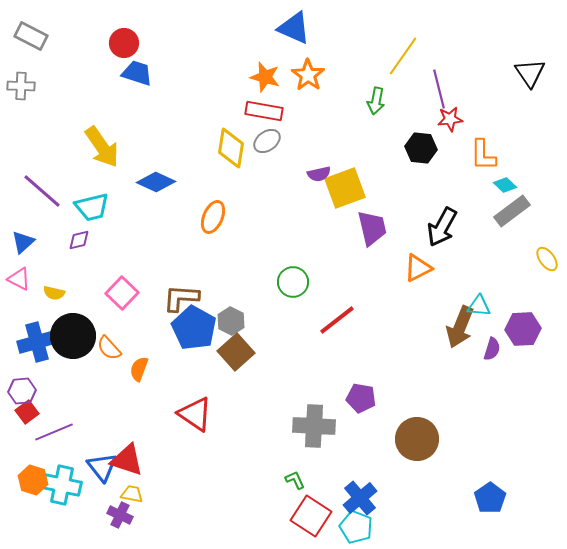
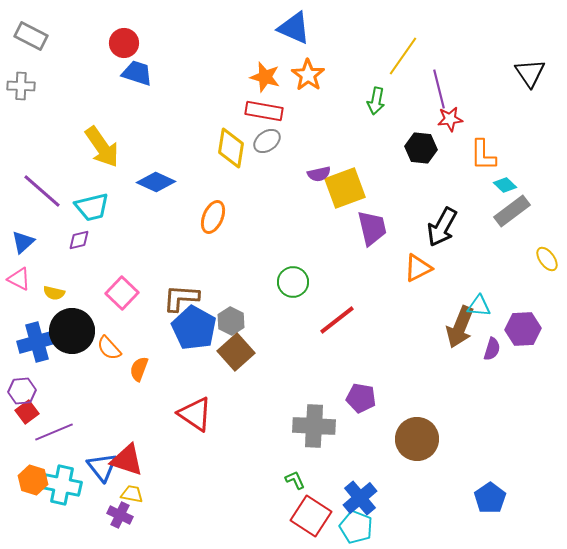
black circle at (73, 336): moved 1 px left, 5 px up
